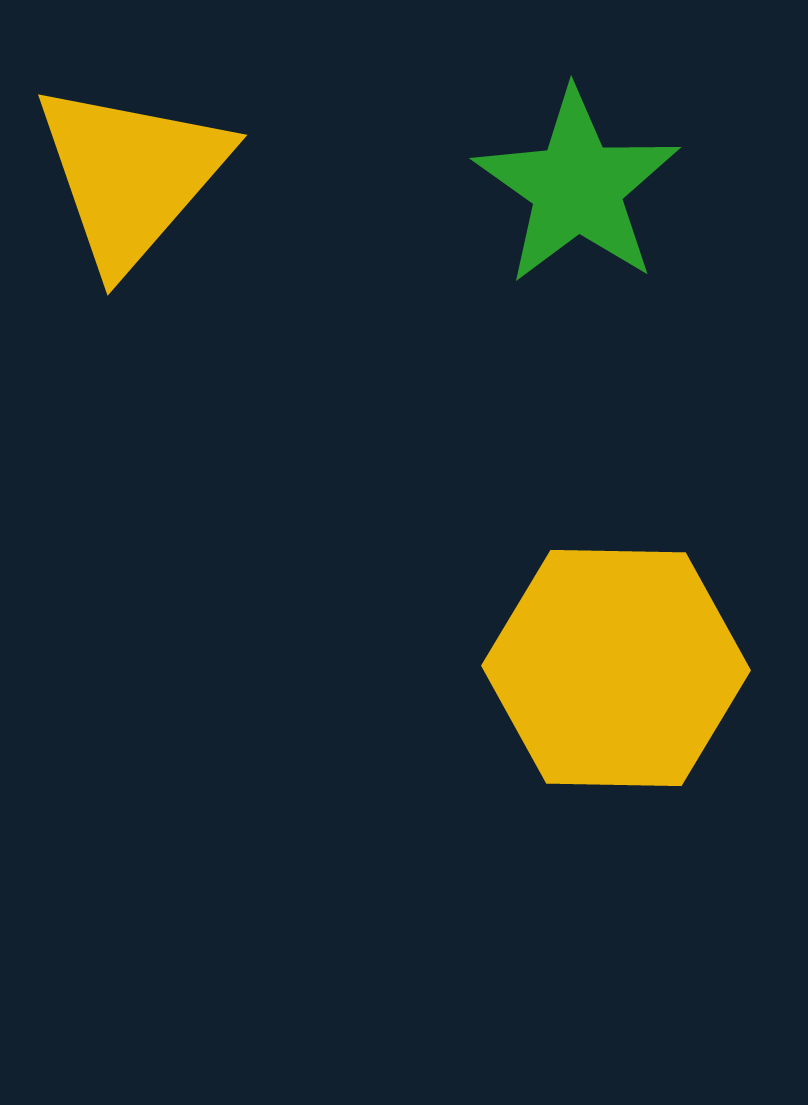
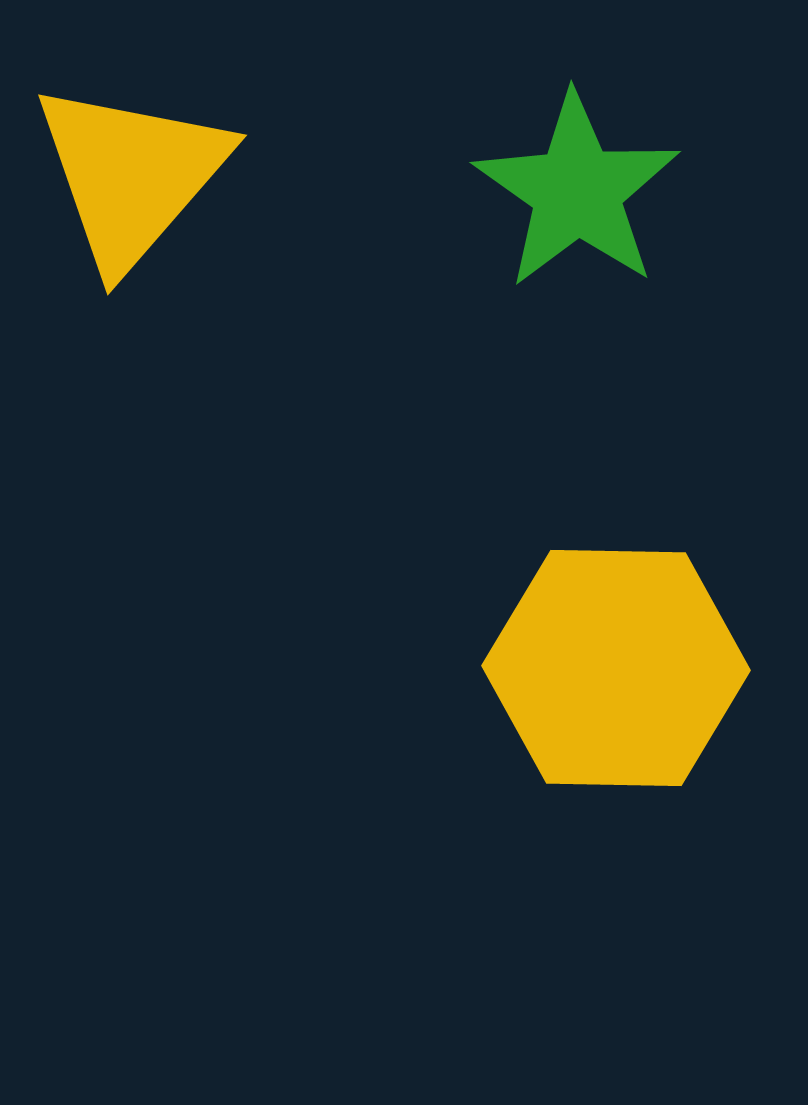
green star: moved 4 px down
